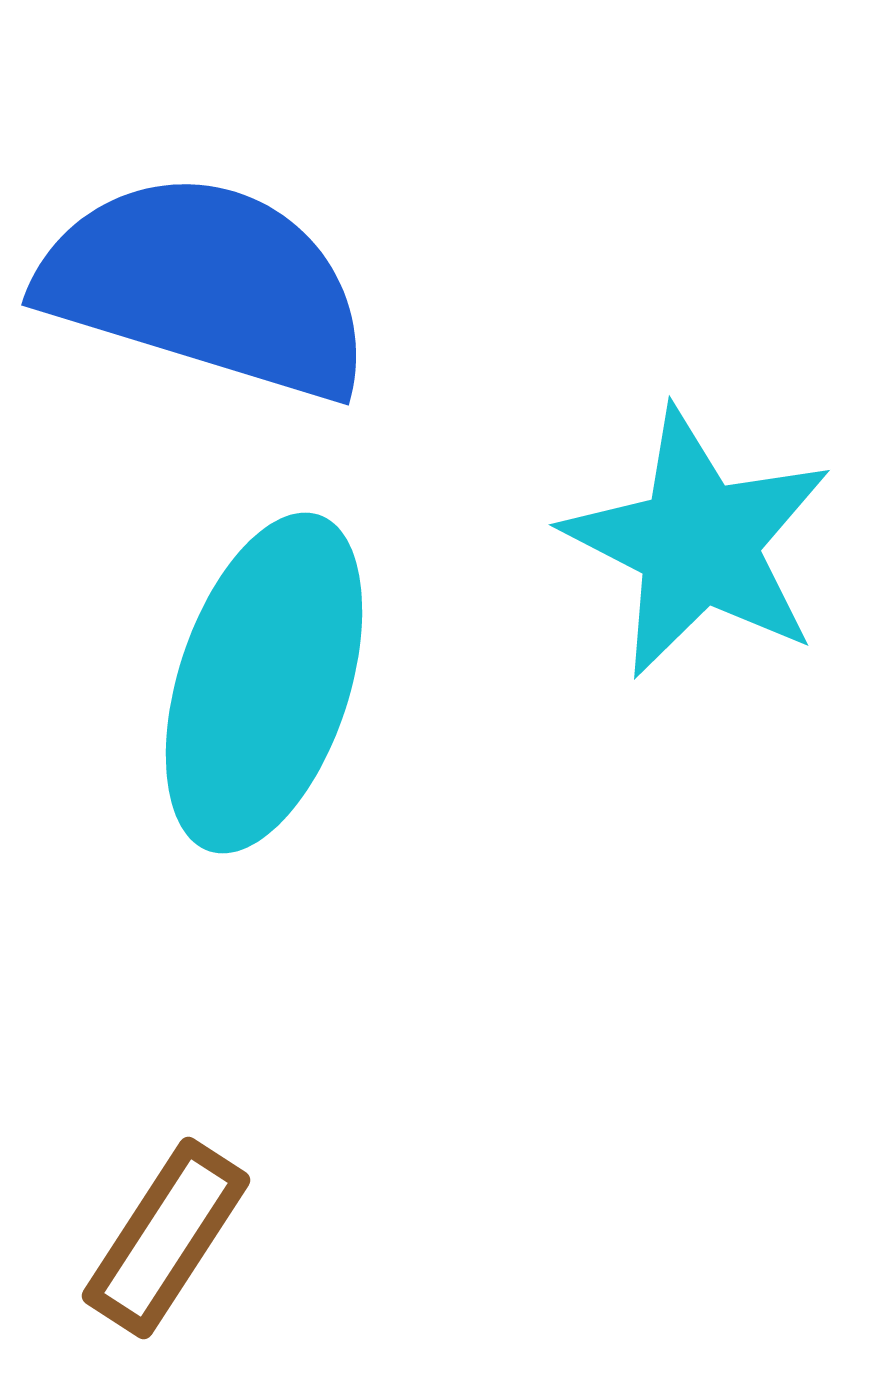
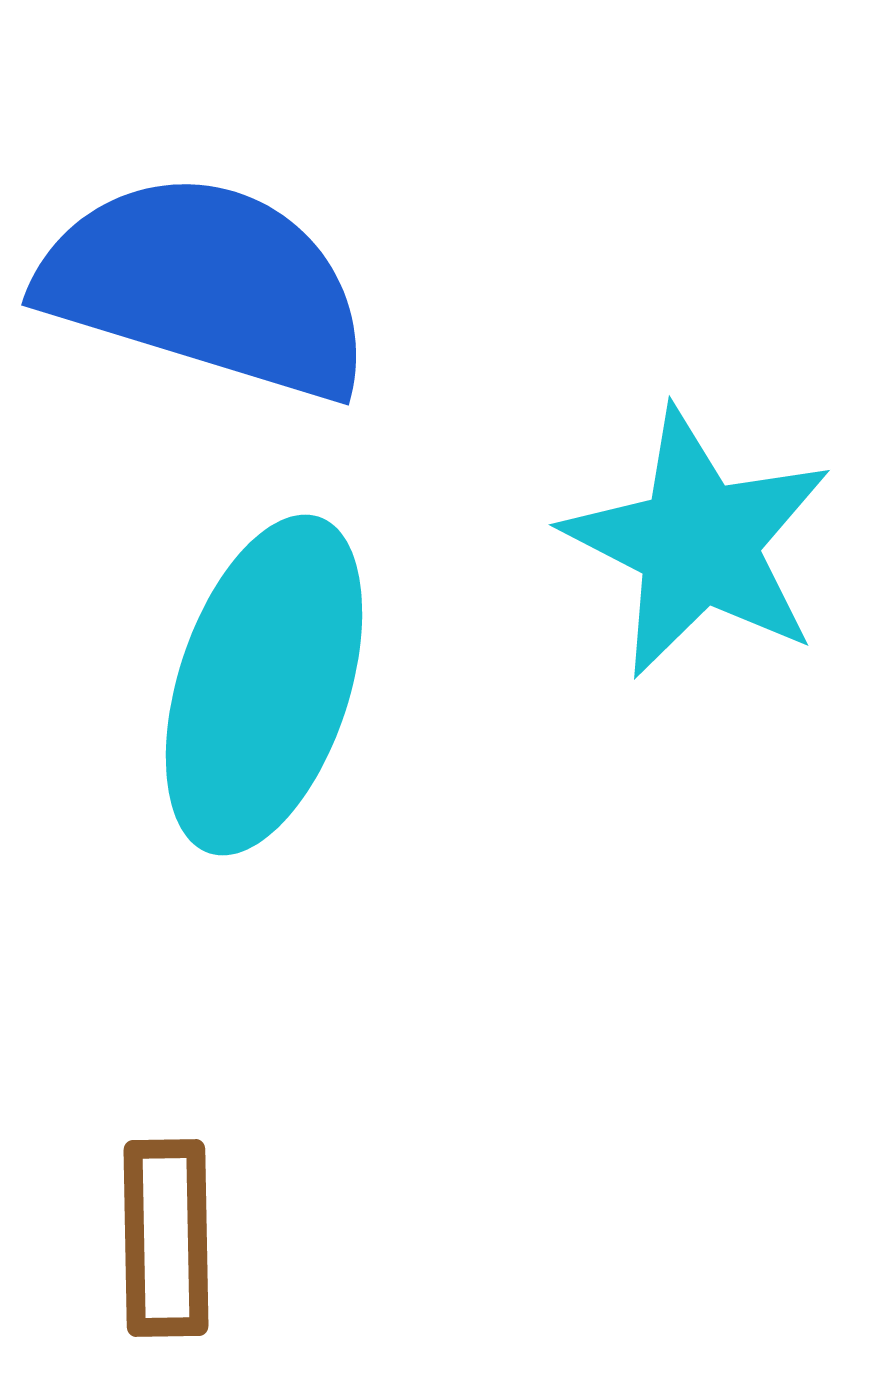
cyan ellipse: moved 2 px down
brown rectangle: rotated 34 degrees counterclockwise
